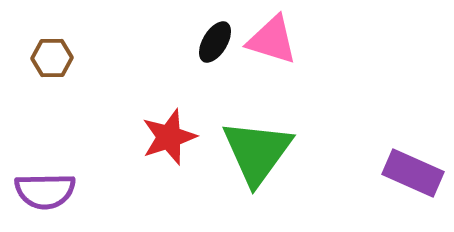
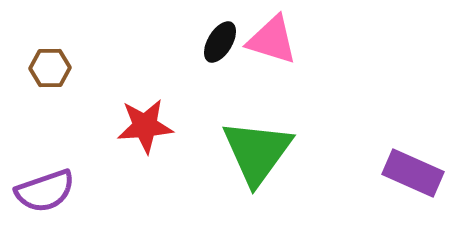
black ellipse: moved 5 px right
brown hexagon: moved 2 px left, 10 px down
red star: moved 24 px left, 11 px up; rotated 14 degrees clockwise
purple semicircle: rotated 18 degrees counterclockwise
